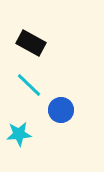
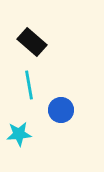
black rectangle: moved 1 px right, 1 px up; rotated 12 degrees clockwise
cyan line: rotated 36 degrees clockwise
